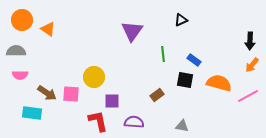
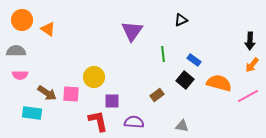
black square: rotated 30 degrees clockwise
